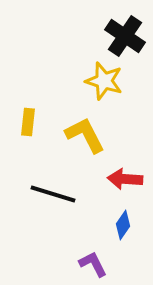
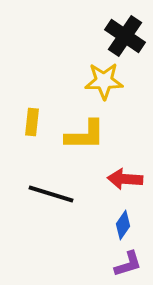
yellow star: rotated 18 degrees counterclockwise
yellow rectangle: moved 4 px right
yellow L-shape: rotated 117 degrees clockwise
black line: moved 2 px left
purple L-shape: moved 35 px right; rotated 100 degrees clockwise
